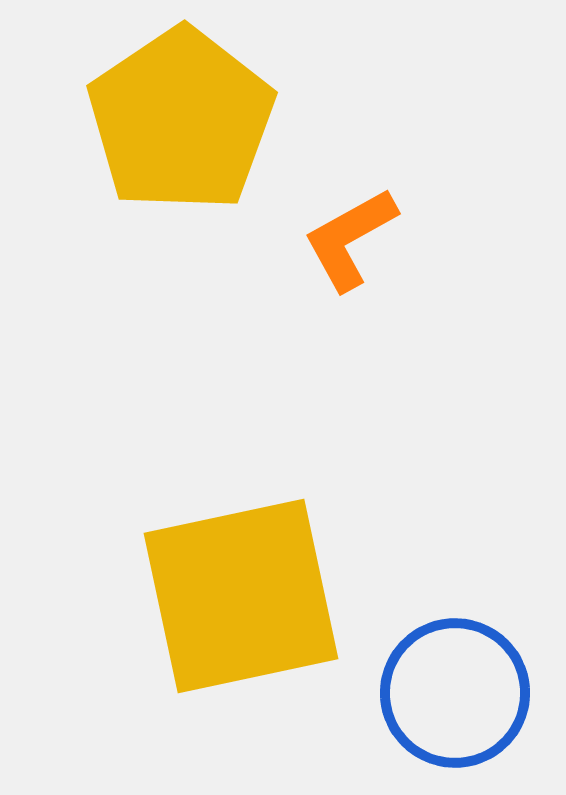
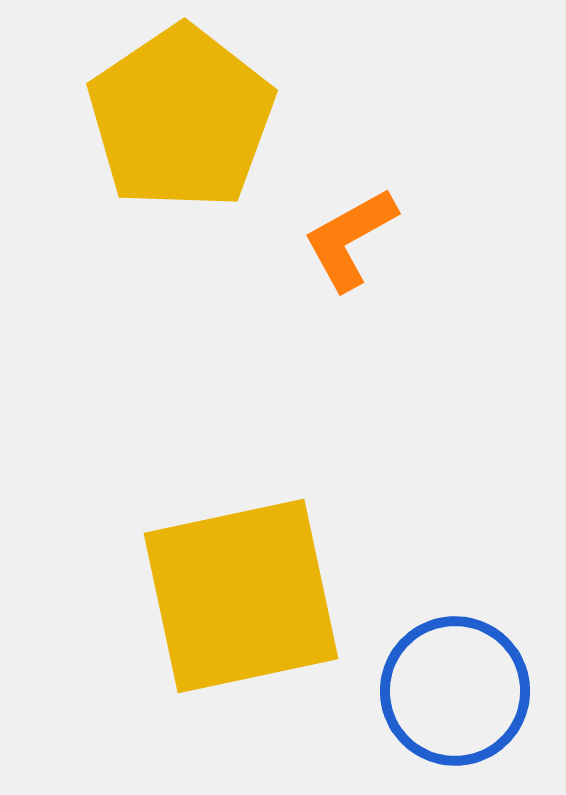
yellow pentagon: moved 2 px up
blue circle: moved 2 px up
